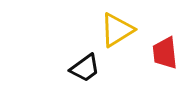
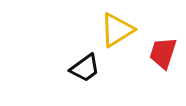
red trapezoid: moved 2 px left; rotated 24 degrees clockwise
